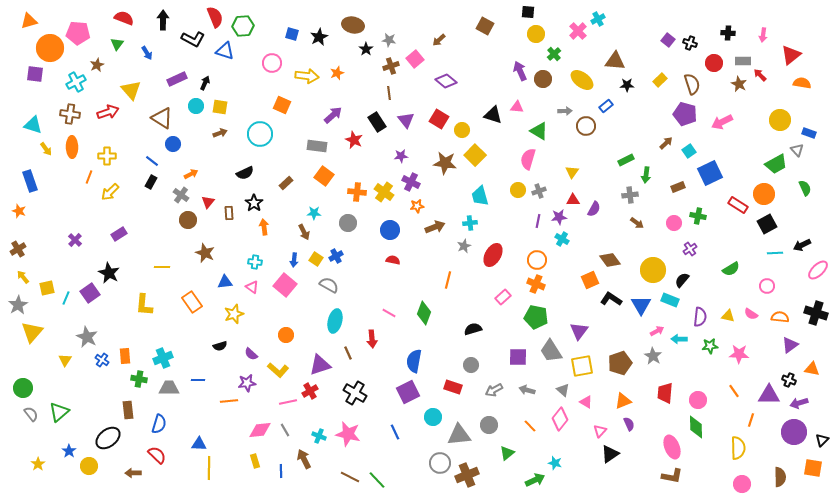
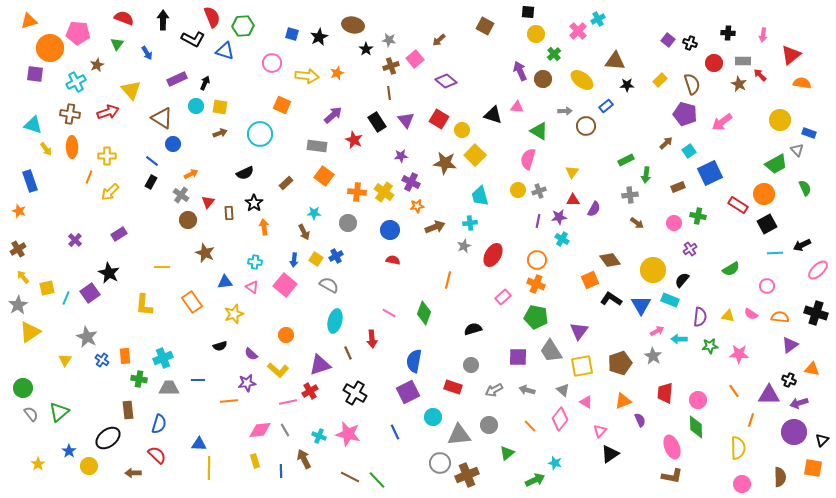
red semicircle at (215, 17): moved 3 px left
pink arrow at (722, 122): rotated 10 degrees counterclockwise
yellow triangle at (32, 332): moved 2 px left; rotated 15 degrees clockwise
purple semicircle at (629, 424): moved 11 px right, 4 px up
